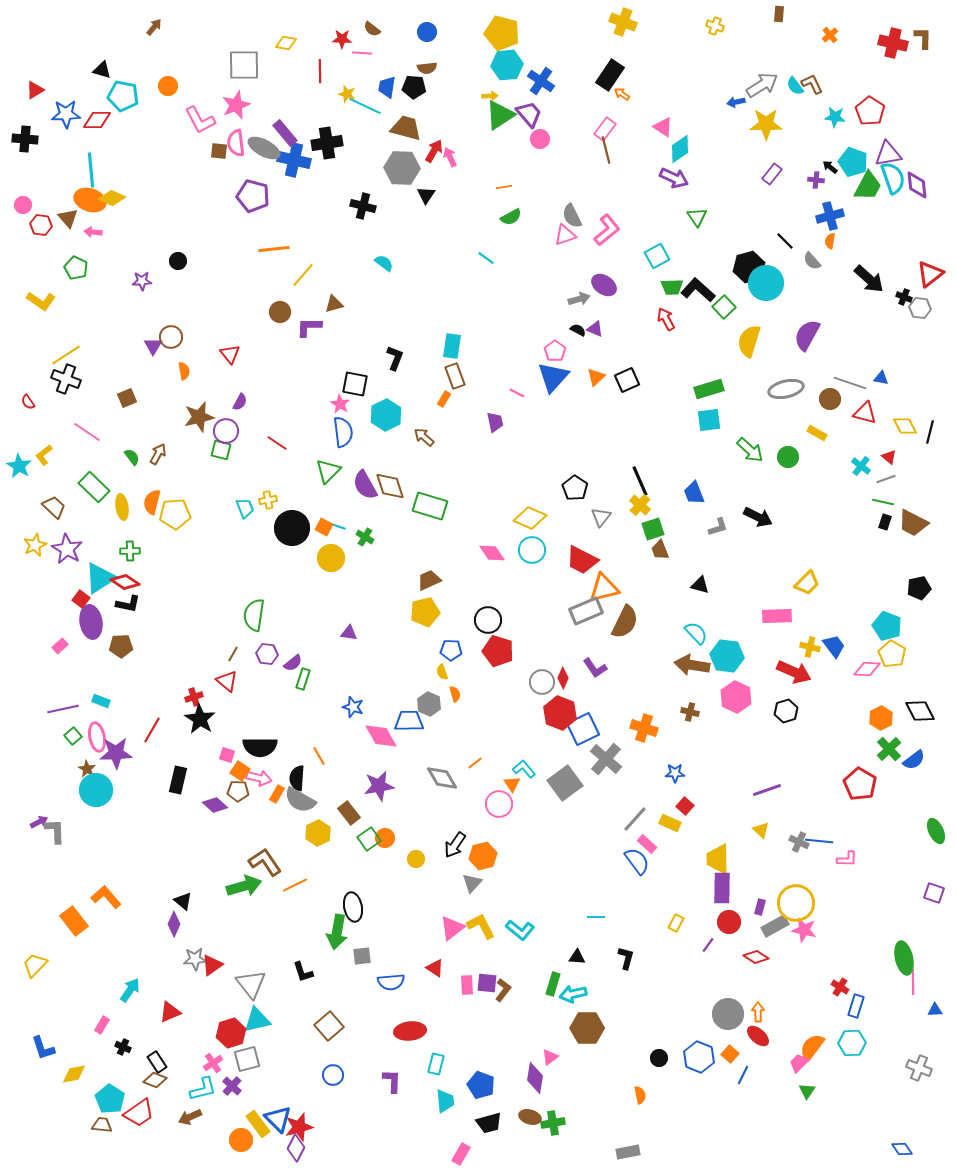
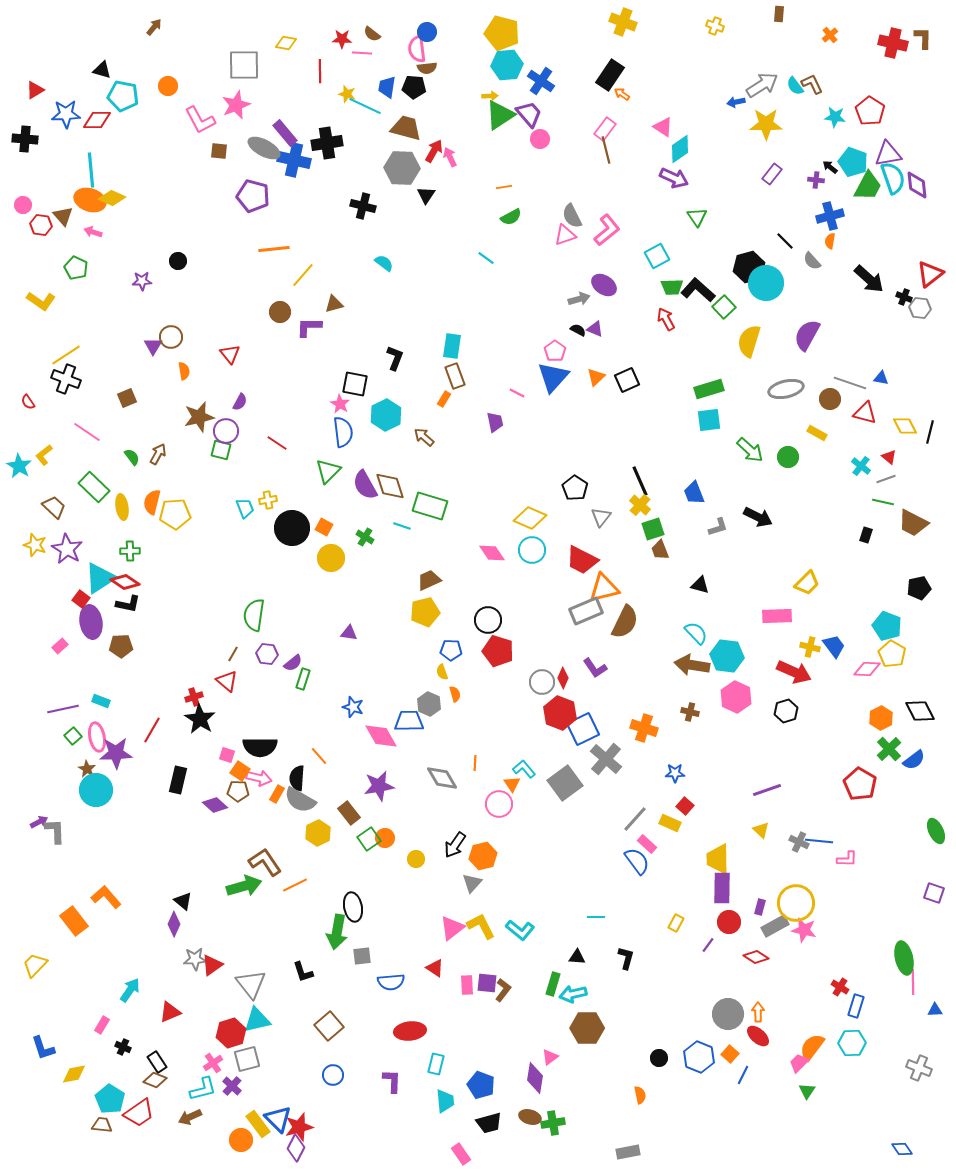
brown semicircle at (372, 29): moved 5 px down
pink semicircle at (236, 143): moved 181 px right, 94 px up
brown triangle at (68, 218): moved 5 px left, 2 px up
pink arrow at (93, 232): rotated 12 degrees clockwise
black rectangle at (885, 522): moved 19 px left, 13 px down
cyan line at (337, 526): moved 65 px right
yellow star at (35, 545): rotated 30 degrees counterclockwise
orange line at (319, 756): rotated 12 degrees counterclockwise
orange line at (475, 763): rotated 49 degrees counterclockwise
pink rectangle at (461, 1154): rotated 65 degrees counterclockwise
